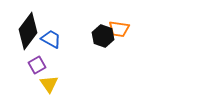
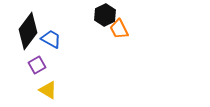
orange trapezoid: rotated 55 degrees clockwise
black hexagon: moved 2 px right, 21 px up; rotated 15 degrees clockwise
yellow triangle: moved 1 px left, 6 px down; rotated 24 degrees counterclockwise
